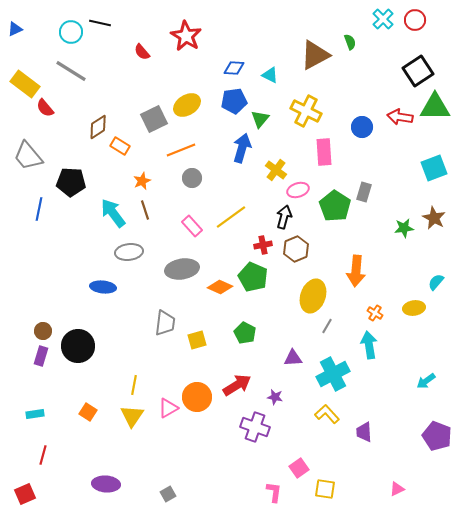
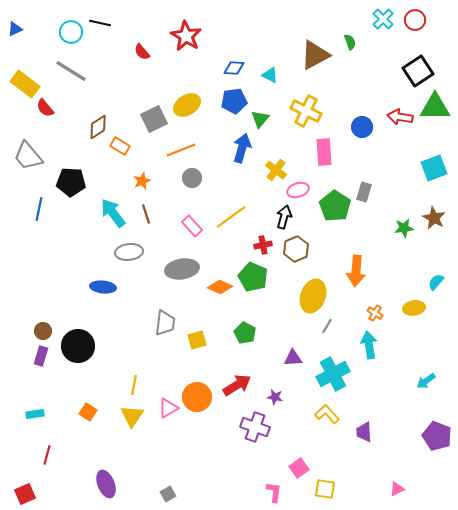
brown line at (145, 210): moved 1 px right, 4 px down
red line at (43, 455): moved 4 px right
purple ellipse at (106, 484): rotated 64 degrees clockwise
